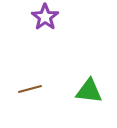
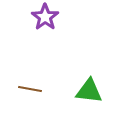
brown line: rotated 25 degrees clockwise
